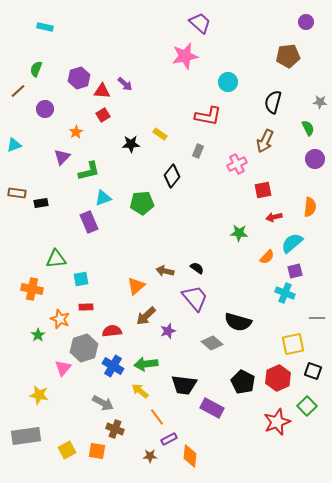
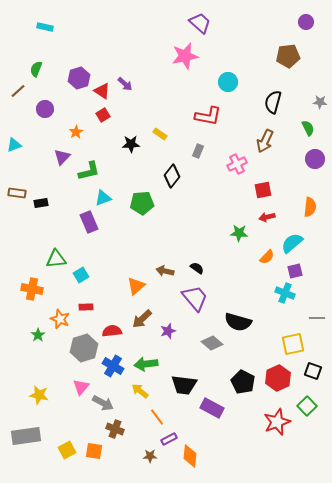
red triangle at (102, 91): rotated 30 degrees clockwise
red arrow at (274, 217): moved 7 px left
cyan square at (81, 279): moved 4 px up; rotated 21 degrees counterclockwise
brown arrow at (146, 316): moved 4 px left, 3 px down
pink triangle at (63, 368): moved 18 px right, 19 px down
orange square at (97, 451): moved 3 px left
